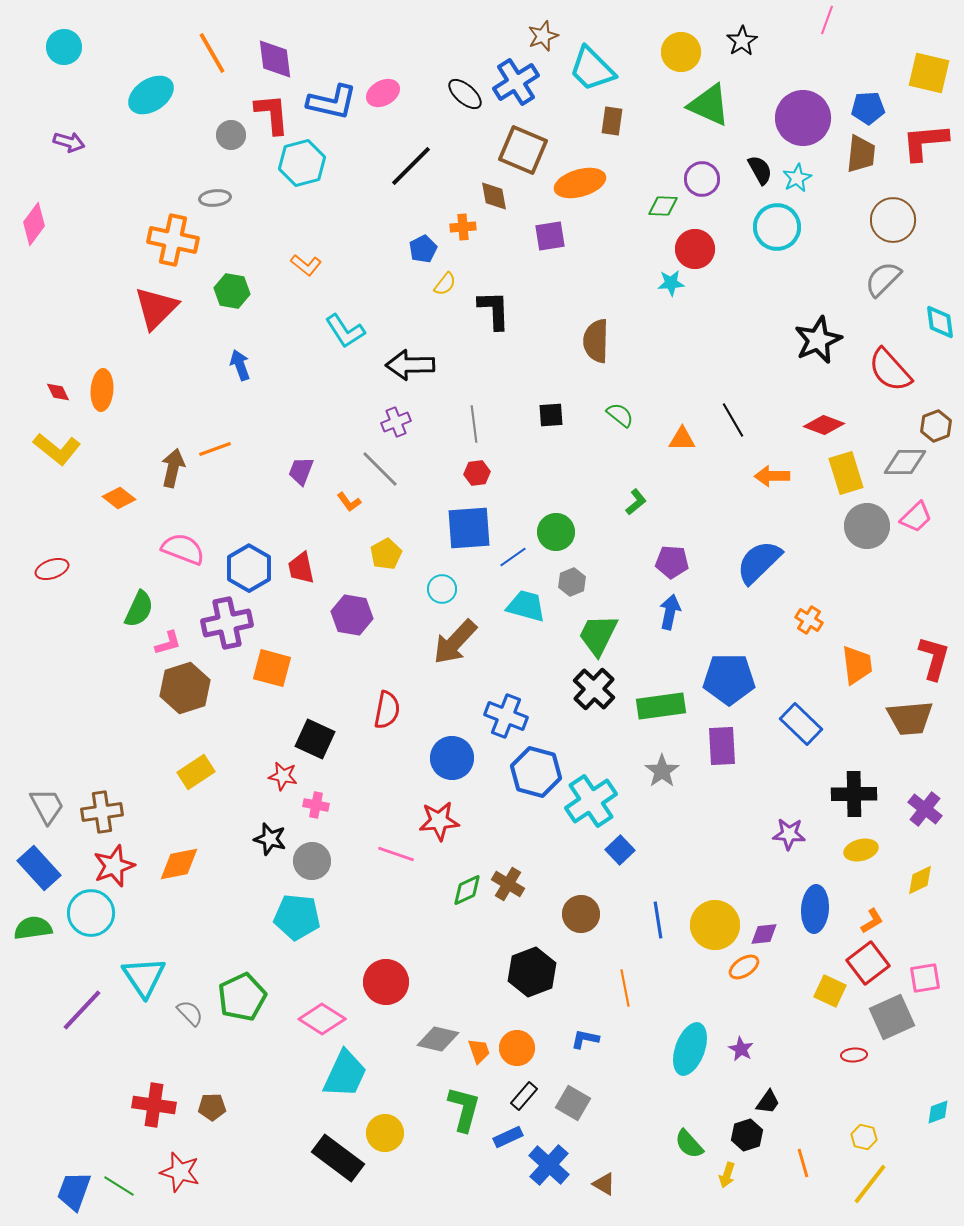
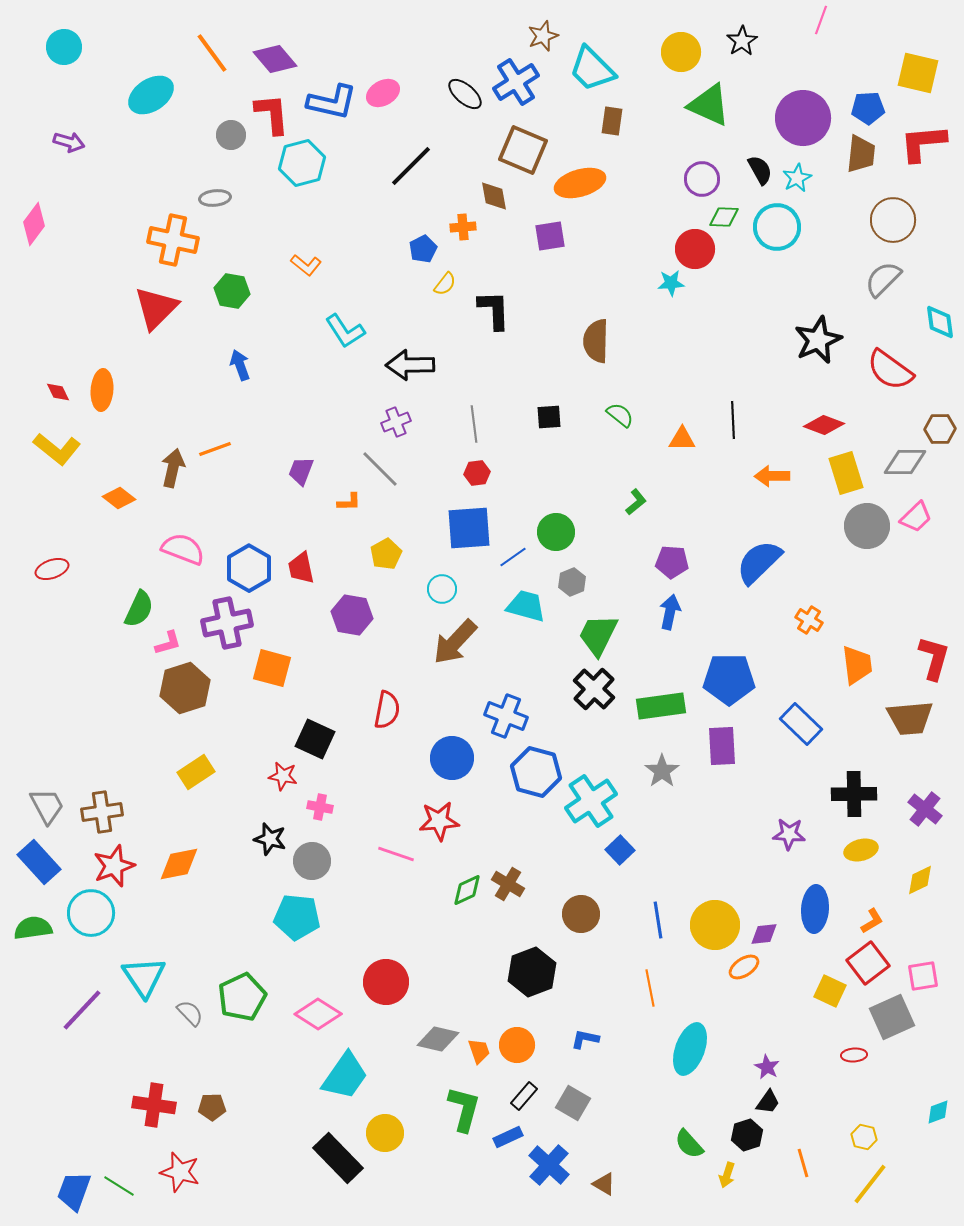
pink line at (827, 20): moved 6 px left
orange line at (212, 53): rotated 6 degrees counterclockwise
purple diamond at (275, 59): rotated 33 degrees counterclockwise
yellow square at (929, 73): moved 11 px left
red L-shape at (925, 142): moved 2 px left, 1 px down
green diamond at (663, 206): moved 61 px right, 11 px down
red semicircle at (890, 370): rotated 12 degrees counterclockwise
black square at (551, 415): moved 2 px left, 2 px down
black line at (733, 420): rotated 27 degrees clockwise
brown hexagon at (936, 426): moved 4 px right, 3 px down; rotated 20 degrees clockwise
orange L-shape at (349, 502): rotated 55 degrees counterclockwise
pink cross at (316, 805): moved 4 px right, 2 px down
blue rectangle at (39, 868): moved 6 px up
pink square at (925, 978): moved 2 px left, 2 px up
orange line at (625, 988): moved 25 px right
pink diamond at (322, 1019): moved 4 px left, 5 px up
orange circle at (517, 1048): moved 3 px up
purple star at (741, 1049): moved 26 px right, 18 px down
cyan trapezoid at (345, 1074): moved 2 px down; rotated 10 degrees clockwise
black rectangle at (338, 1158): rotated 9 degrees clockwise
